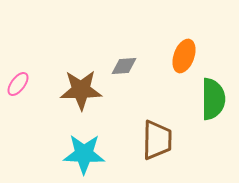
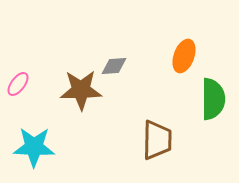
gray diamond: moved 10 px left
cyan star: moved 50 px left, 7 px up
